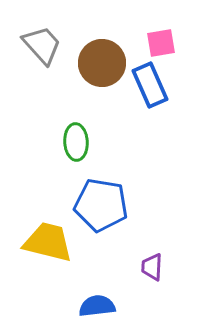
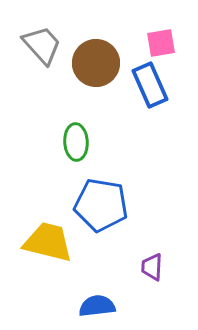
brown circle: moved 6 px left
